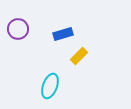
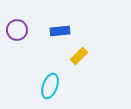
purple circle: moved 1 px left, 1 px down
blue rectangle: moved 3 px left, 3 px up; rotated 12 degrees clockwise
